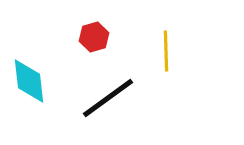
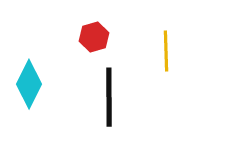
cyan diamond: moved 3 px down; rotated 33 degrees clockwise
black line: moved 1 px right, 1 px up; rotated 54 degrees counterclockwise
